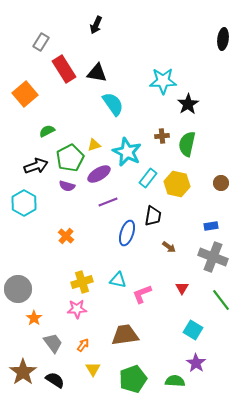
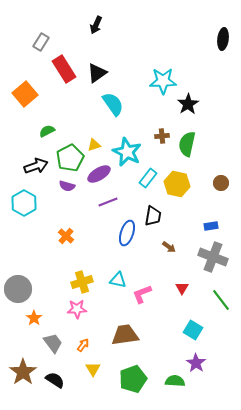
black triangle at (97, 73): rotated 45 degrees counterclockwise
